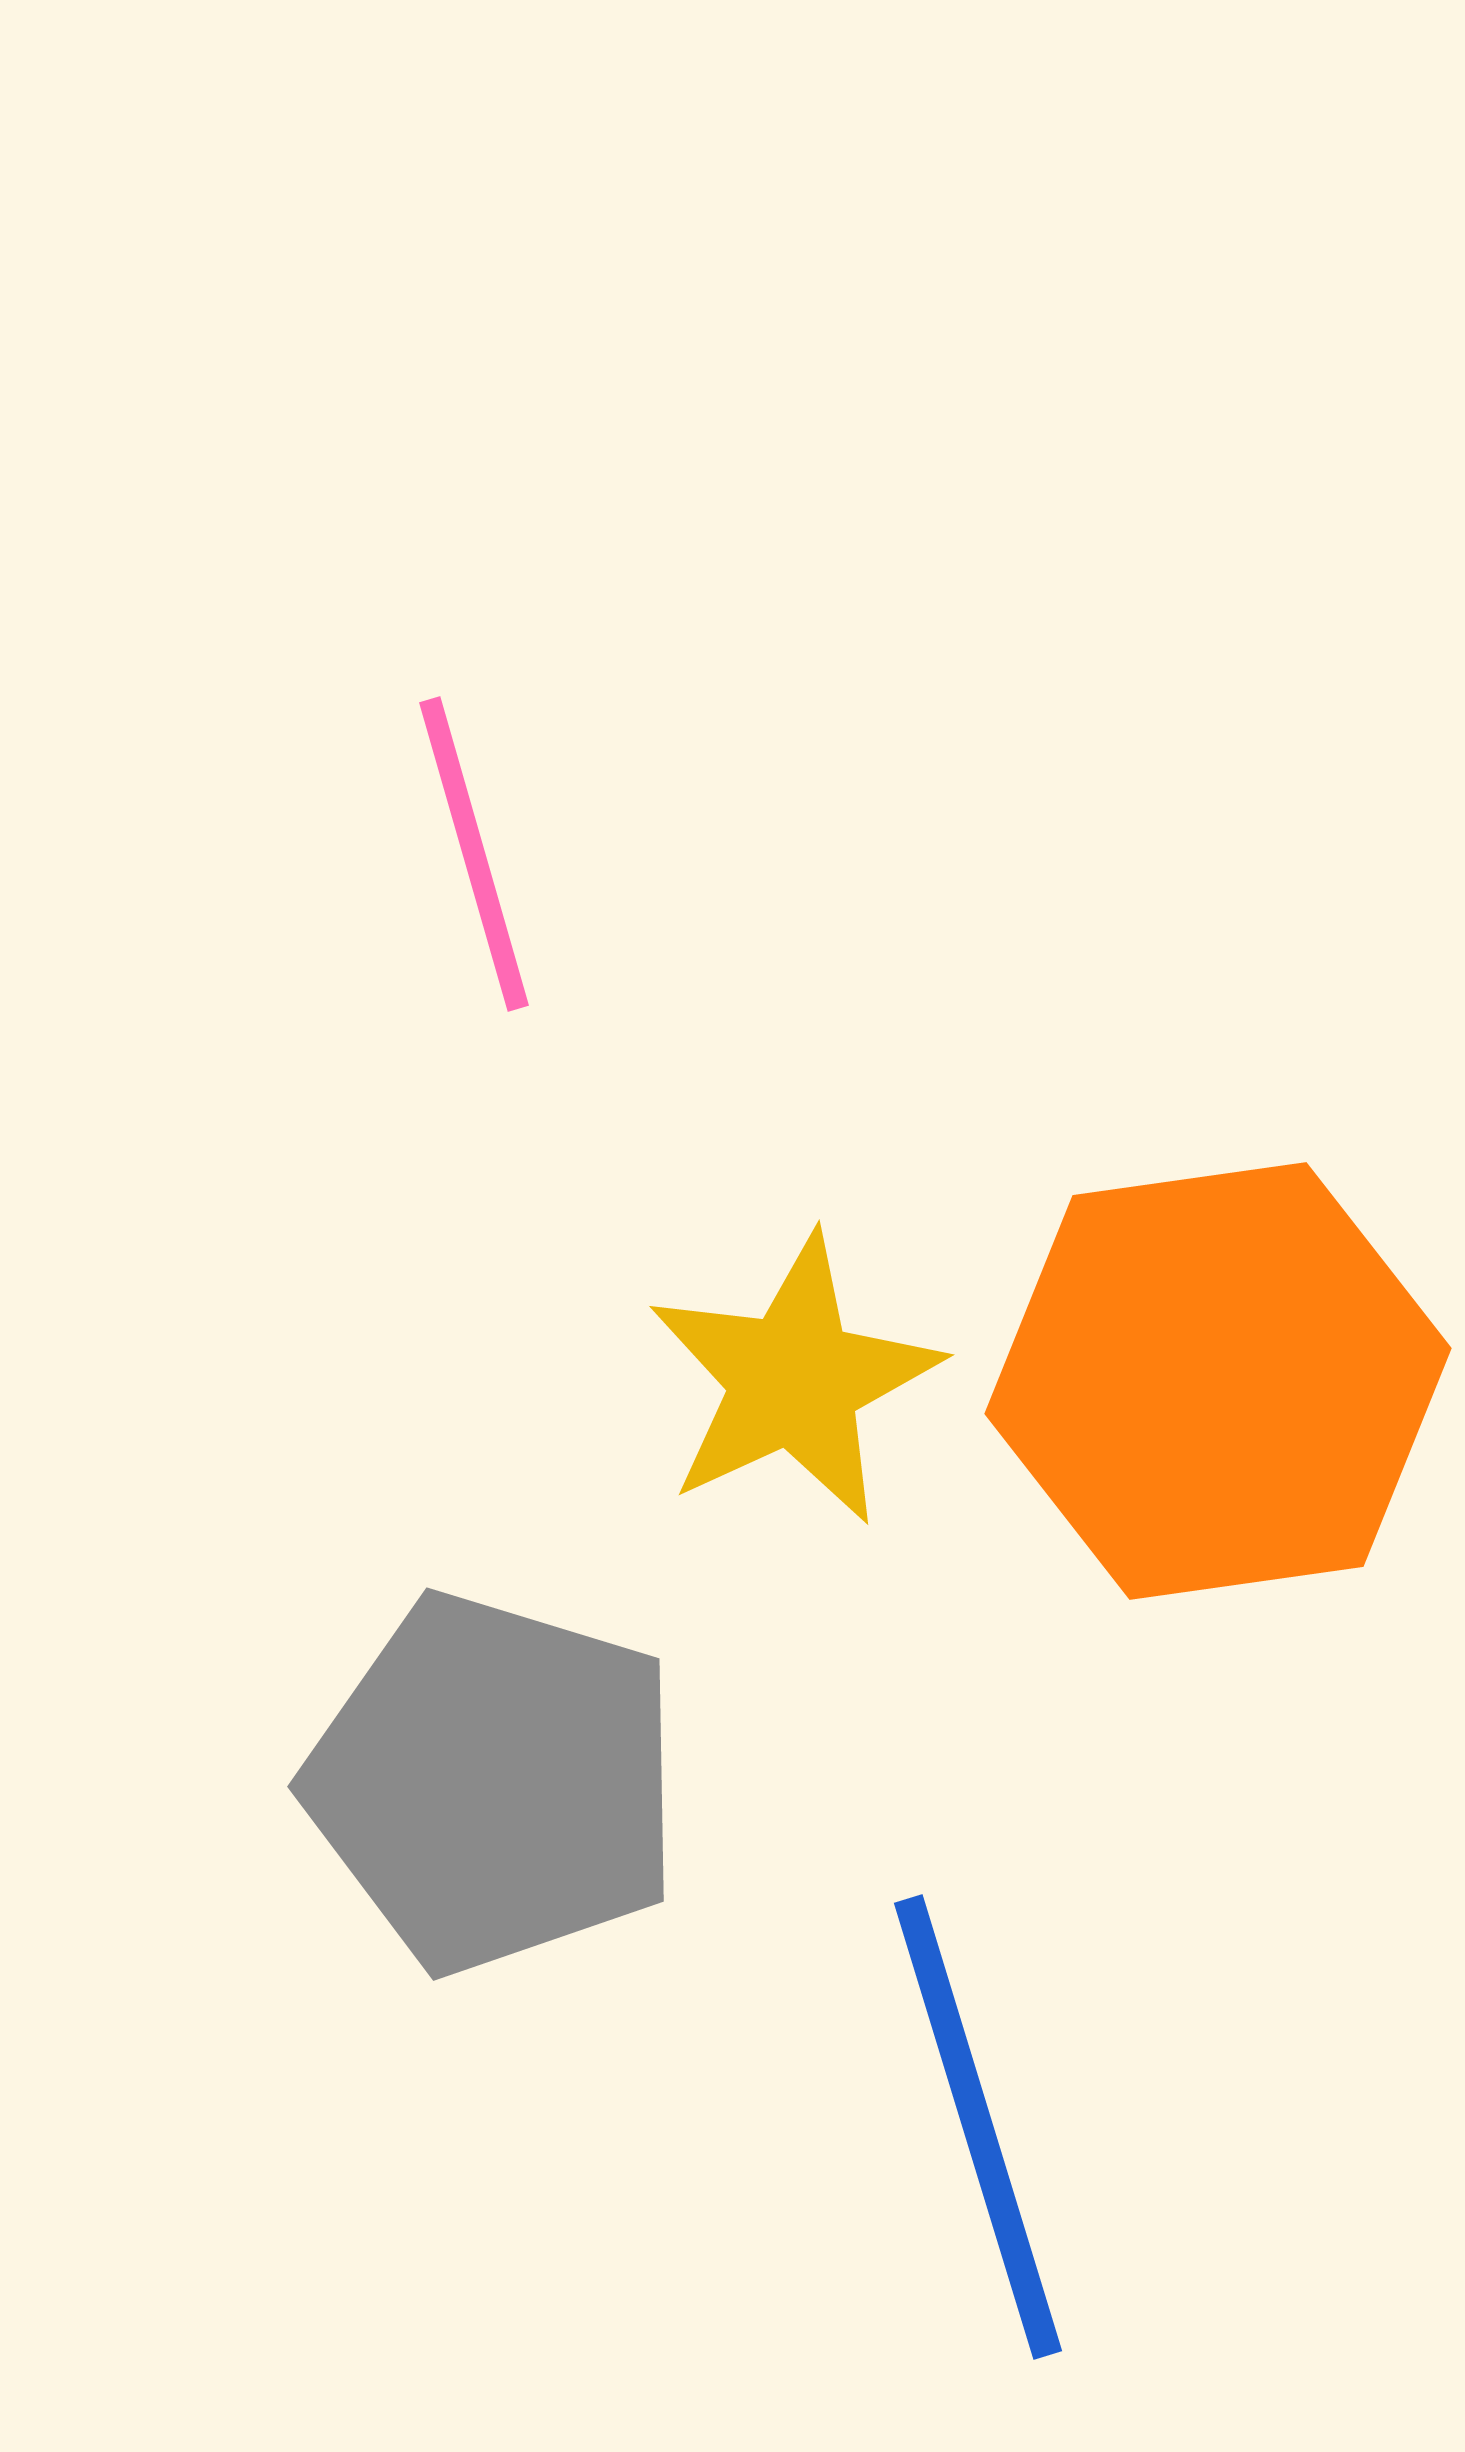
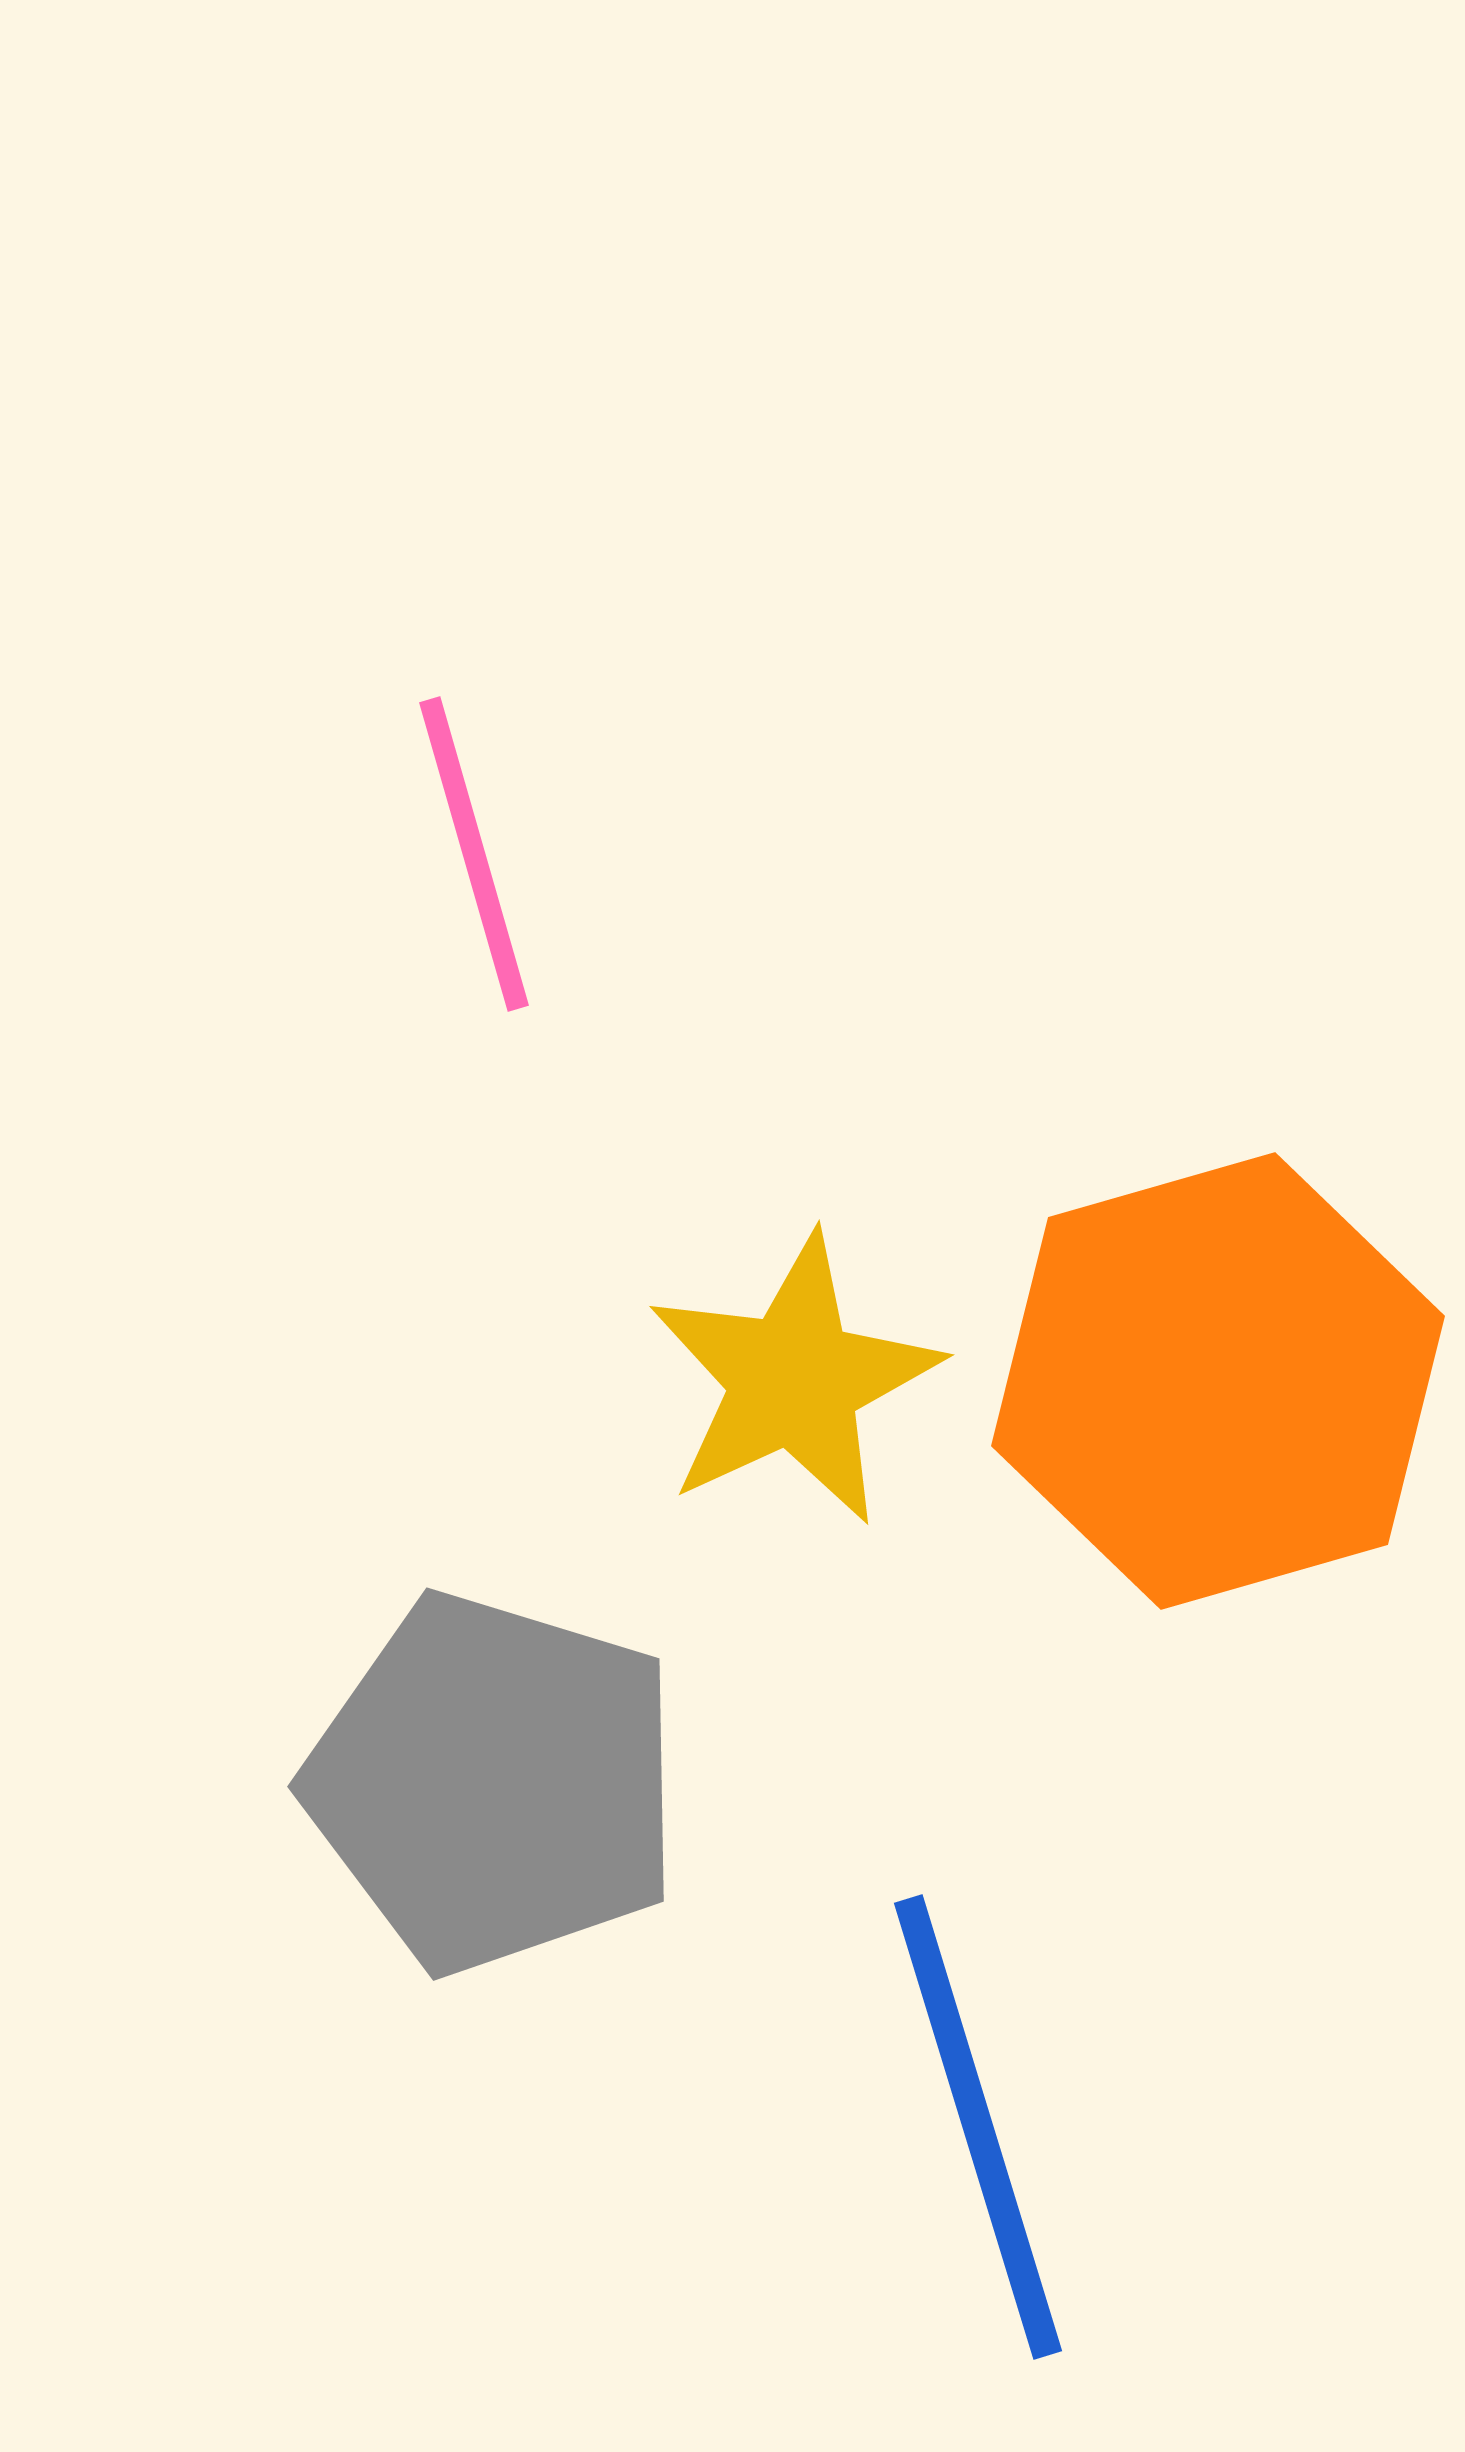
orange hexagon: rotated 8 degrees counterclockwise
